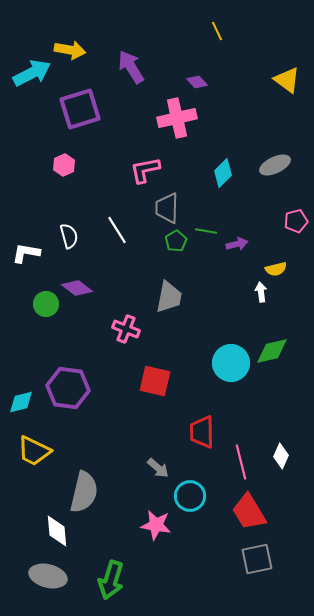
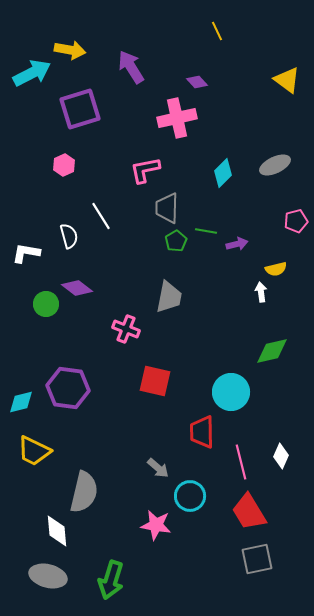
white line at (117, 230): moved 16 px left, 14 px up
cyan circle at (231, 363): moved 29 px down
